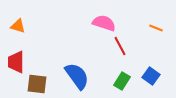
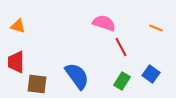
red line: moved 1 px right, 1 px down
blue square: moved 2 px up
